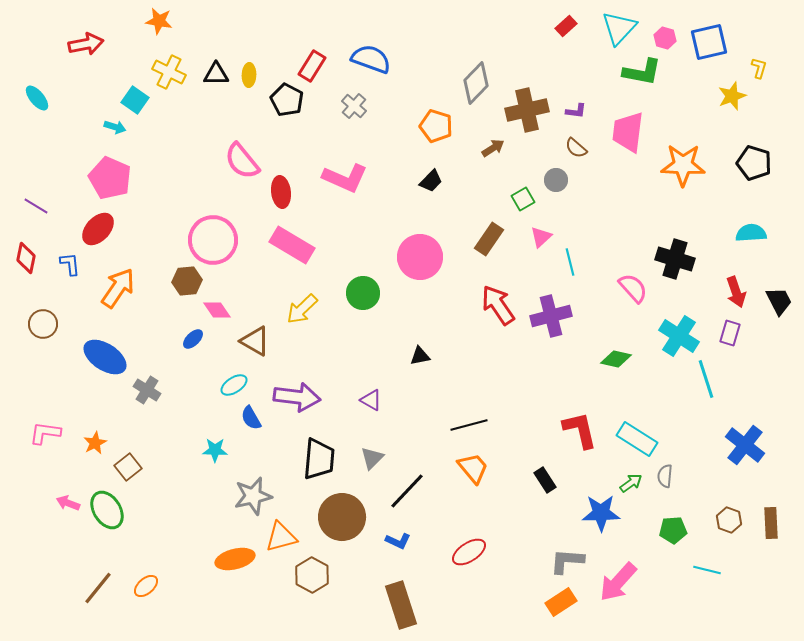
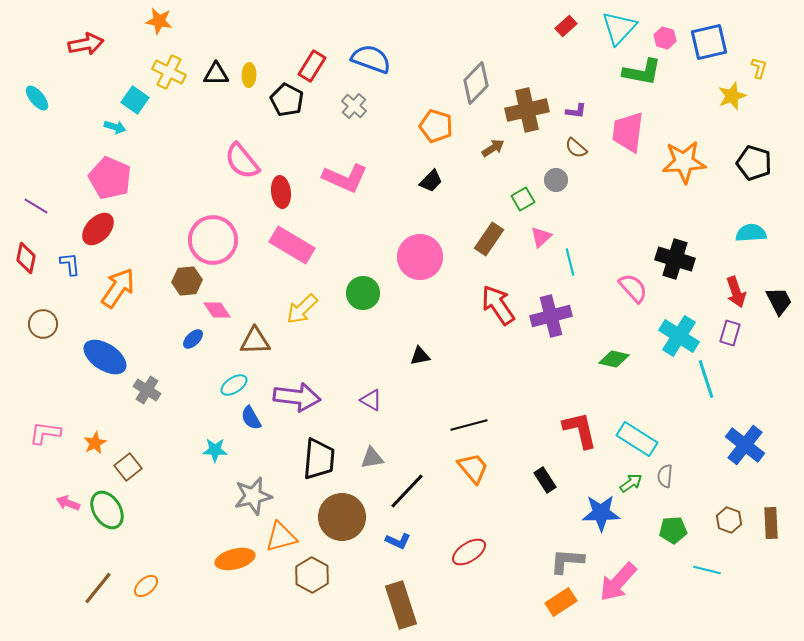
orange star at (683, 165): moved 1 px right, 3 px up; rotated 6 degrees counterclockwise
brown triangle at (255, 341): rotated 32 degrees counterclockwise
green diamond at (616, 359): moved 2 px left
gray triangle at (372, 458): rotated 35 degrees clockwise
